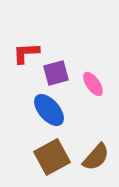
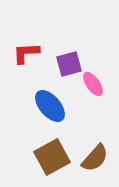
purple square: moved 13 px right, 9 px up
blue ellipse: moved 1 px right, 4 px up
brown semicircle: moved 1 px left, 1 px down
